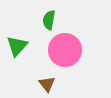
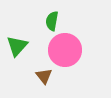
green semicircle: moved 3 px right, 1 px down
brown triangle: moved 3 px left, 8 px up
